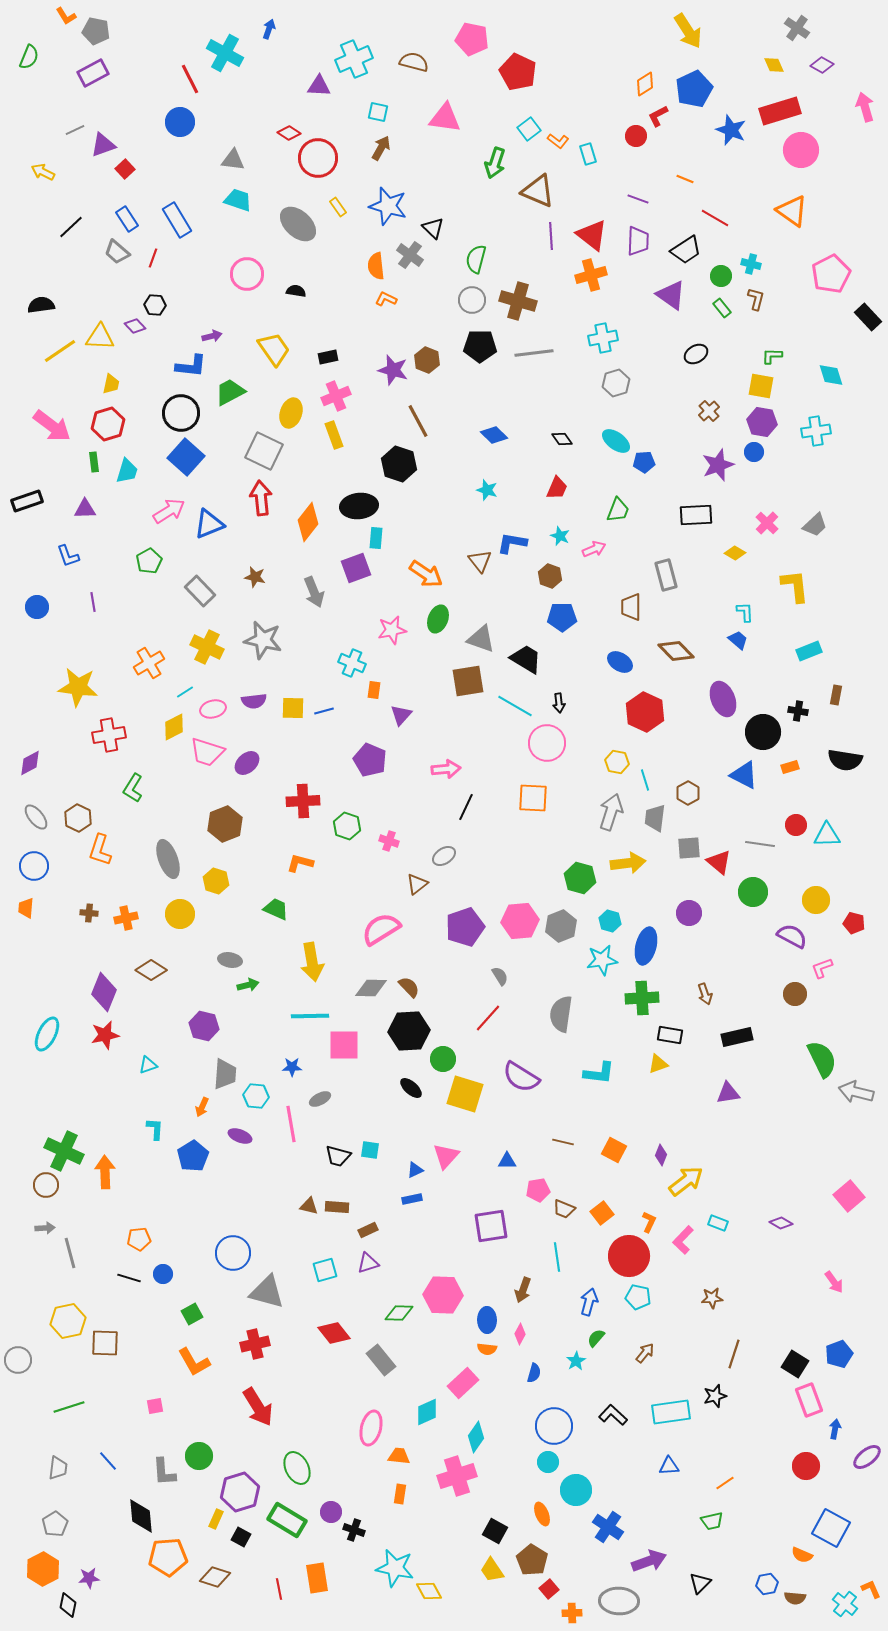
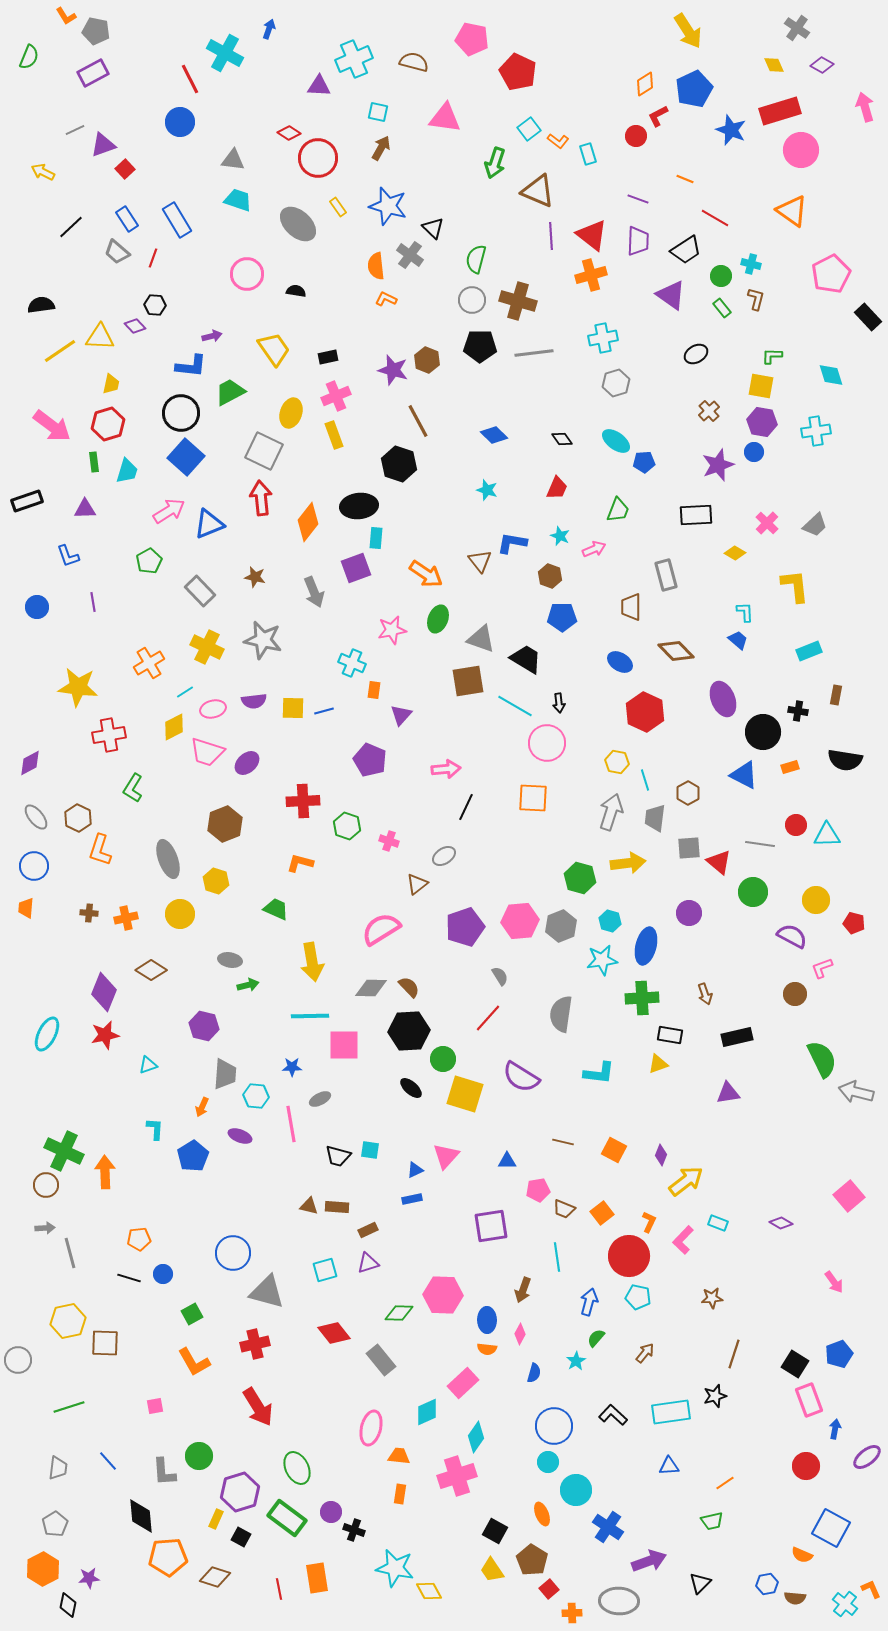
green rectangle at (287, 1520): moved 2 px up; rotated 6 degrees clockwise
